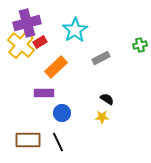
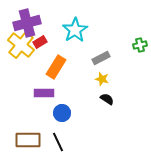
orange rectangle: rotated 15 degrees counterclockwise
yellow star: moved 38 px up; rotated 16 degrees clockwise
